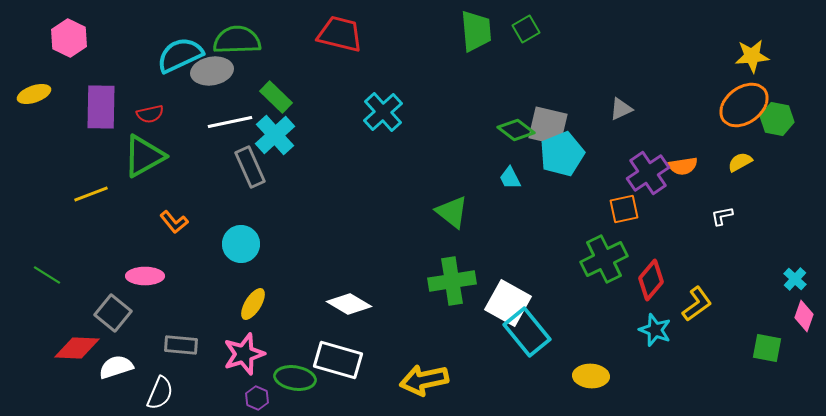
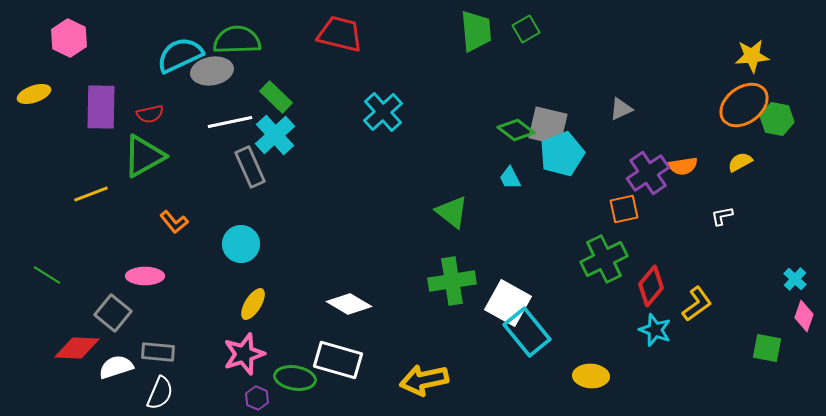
red diamond at (651, 280): moved 6 px down
gray rectangle at (181, 345): moved 23 px left, 7 px down
